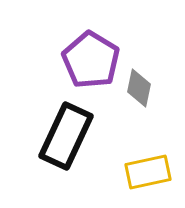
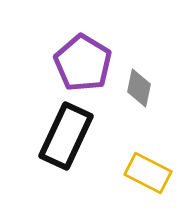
purple pentagon: moved 8 px left, 3 px down
yellow rectangle: moved 1 px down; rotated 39 degrees clockwise
